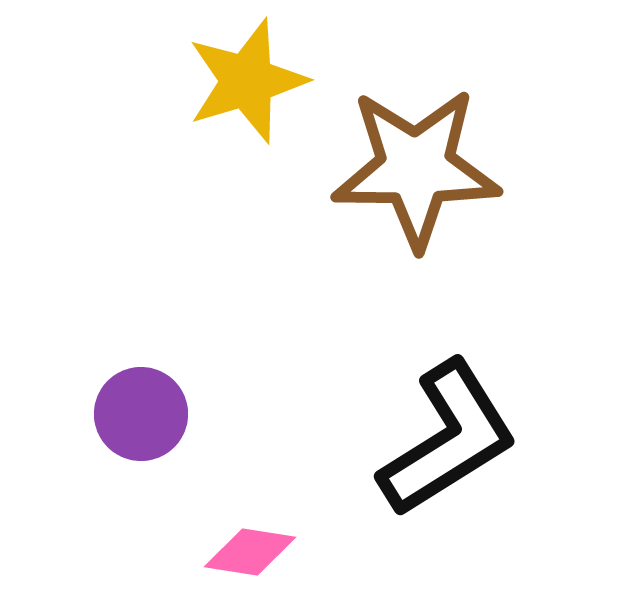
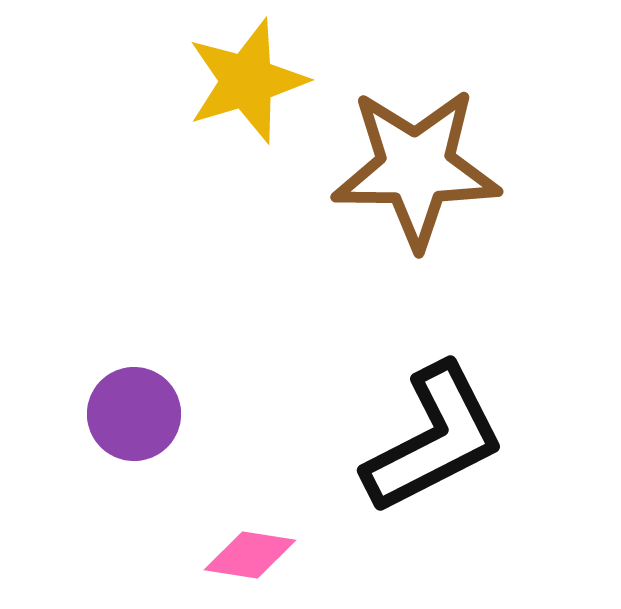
purple circle: moved 7 px left
black L-shape: moved 14 px left; rotated 5 degrees clockwise
pink diamond: moved 3 px down
